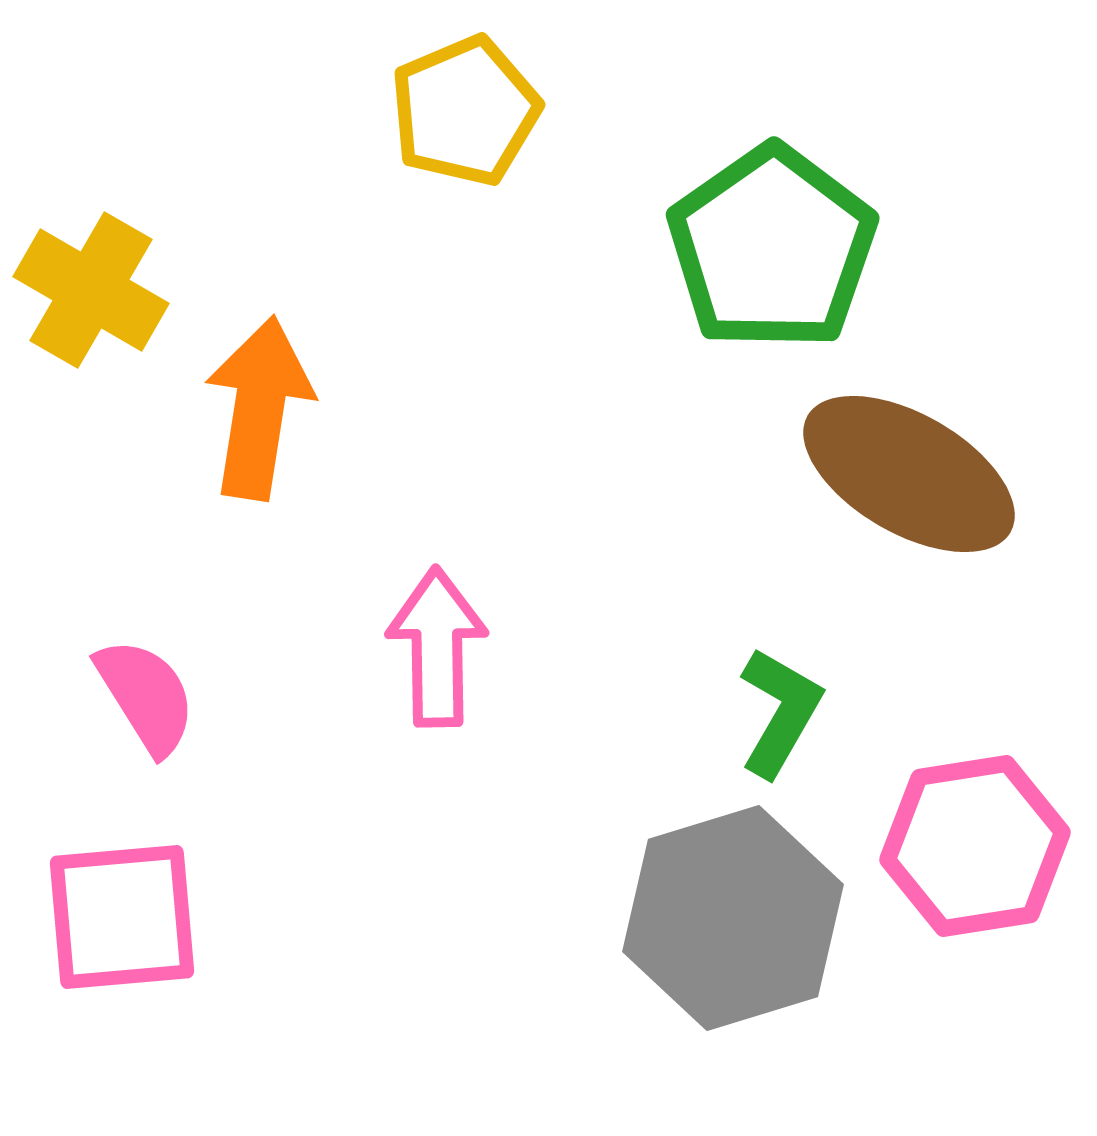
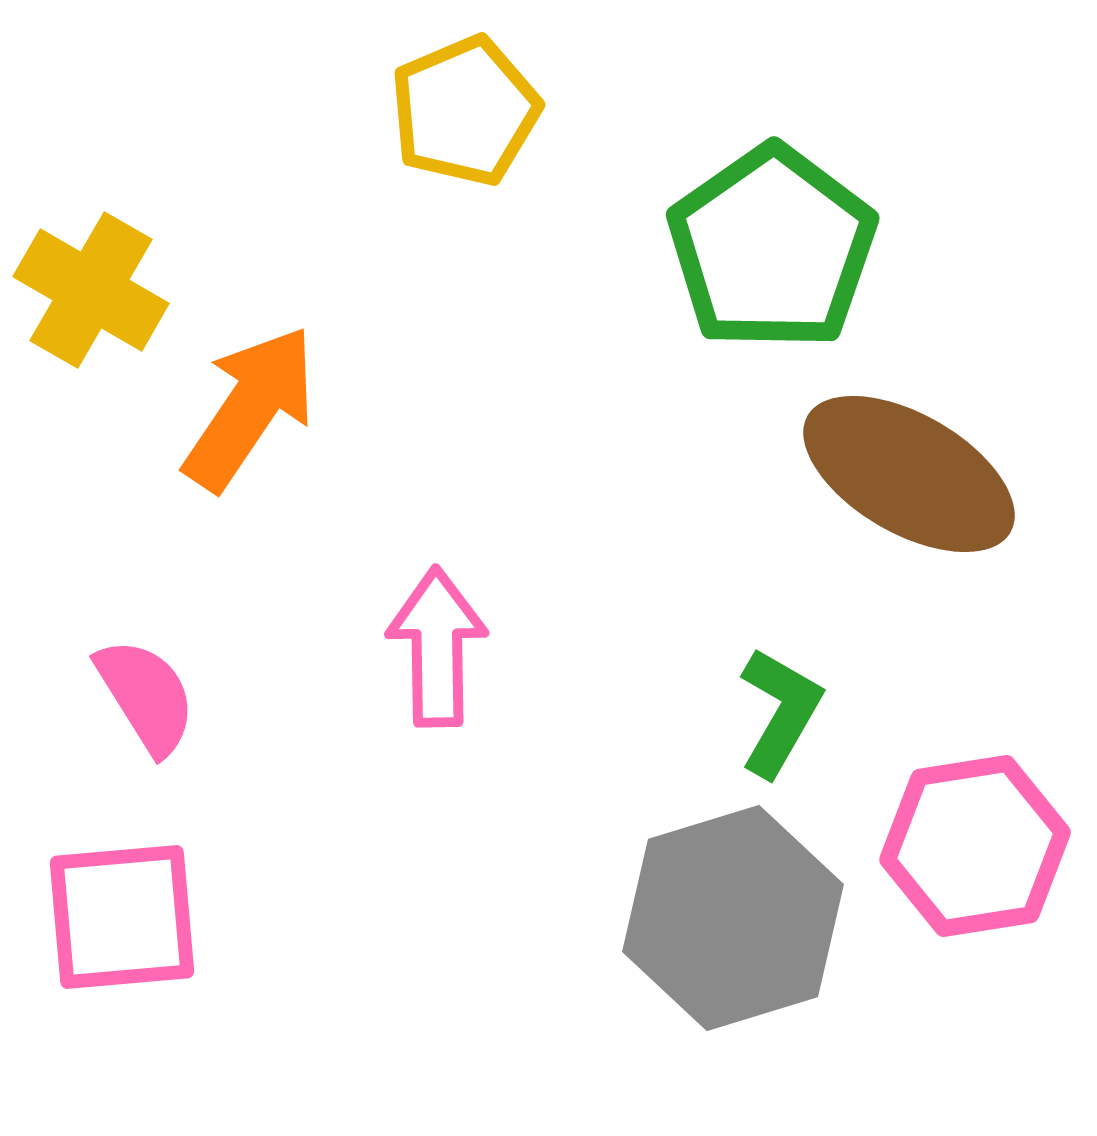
orange arrow: moved 9 px left; rotated 25 degrees clockwise
